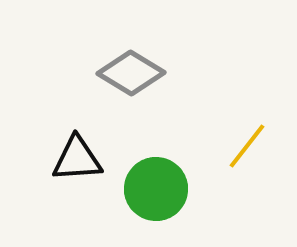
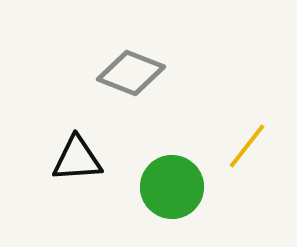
gray diamond: rotated 10 degrees counterclockwise
green circle: moved 16 px right, 2 px up
